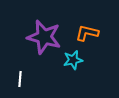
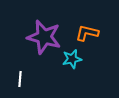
cyan star: moved 1 px left, 1 px up
